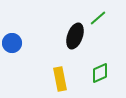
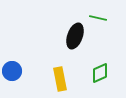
green line: rotated 54 degrees clockwise
blue circle: moved 28 px down
